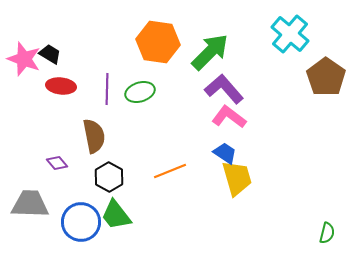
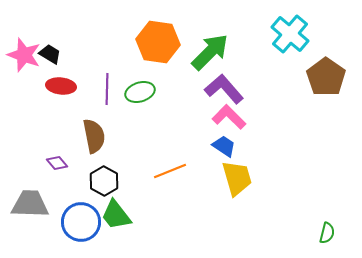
pink star: moved 4 px up
pink L-shape: rotated 8 degrees clockwise
blue trapezoid: moved 1 px left, 7 px up
black hexagon: moved 5 px left, 4 px down
